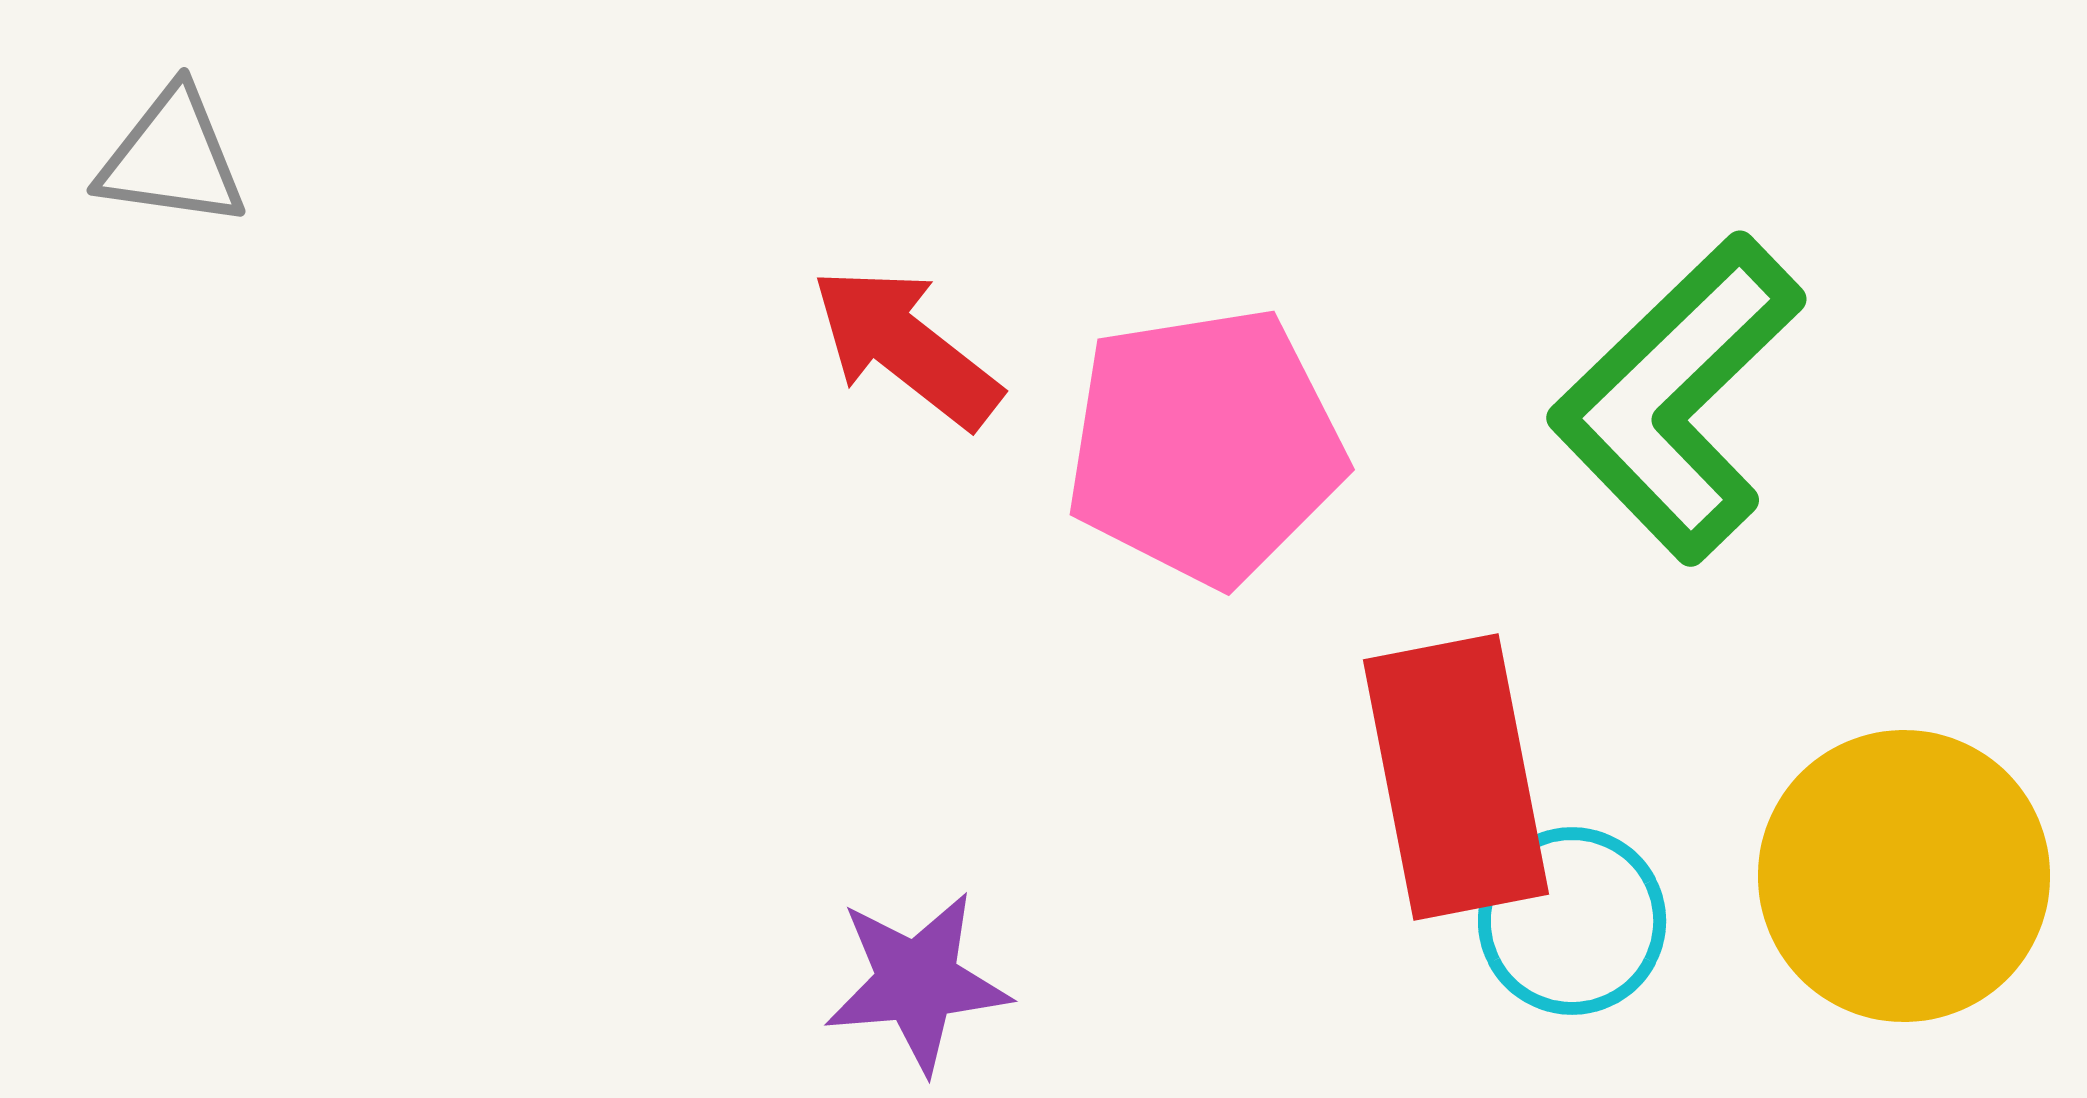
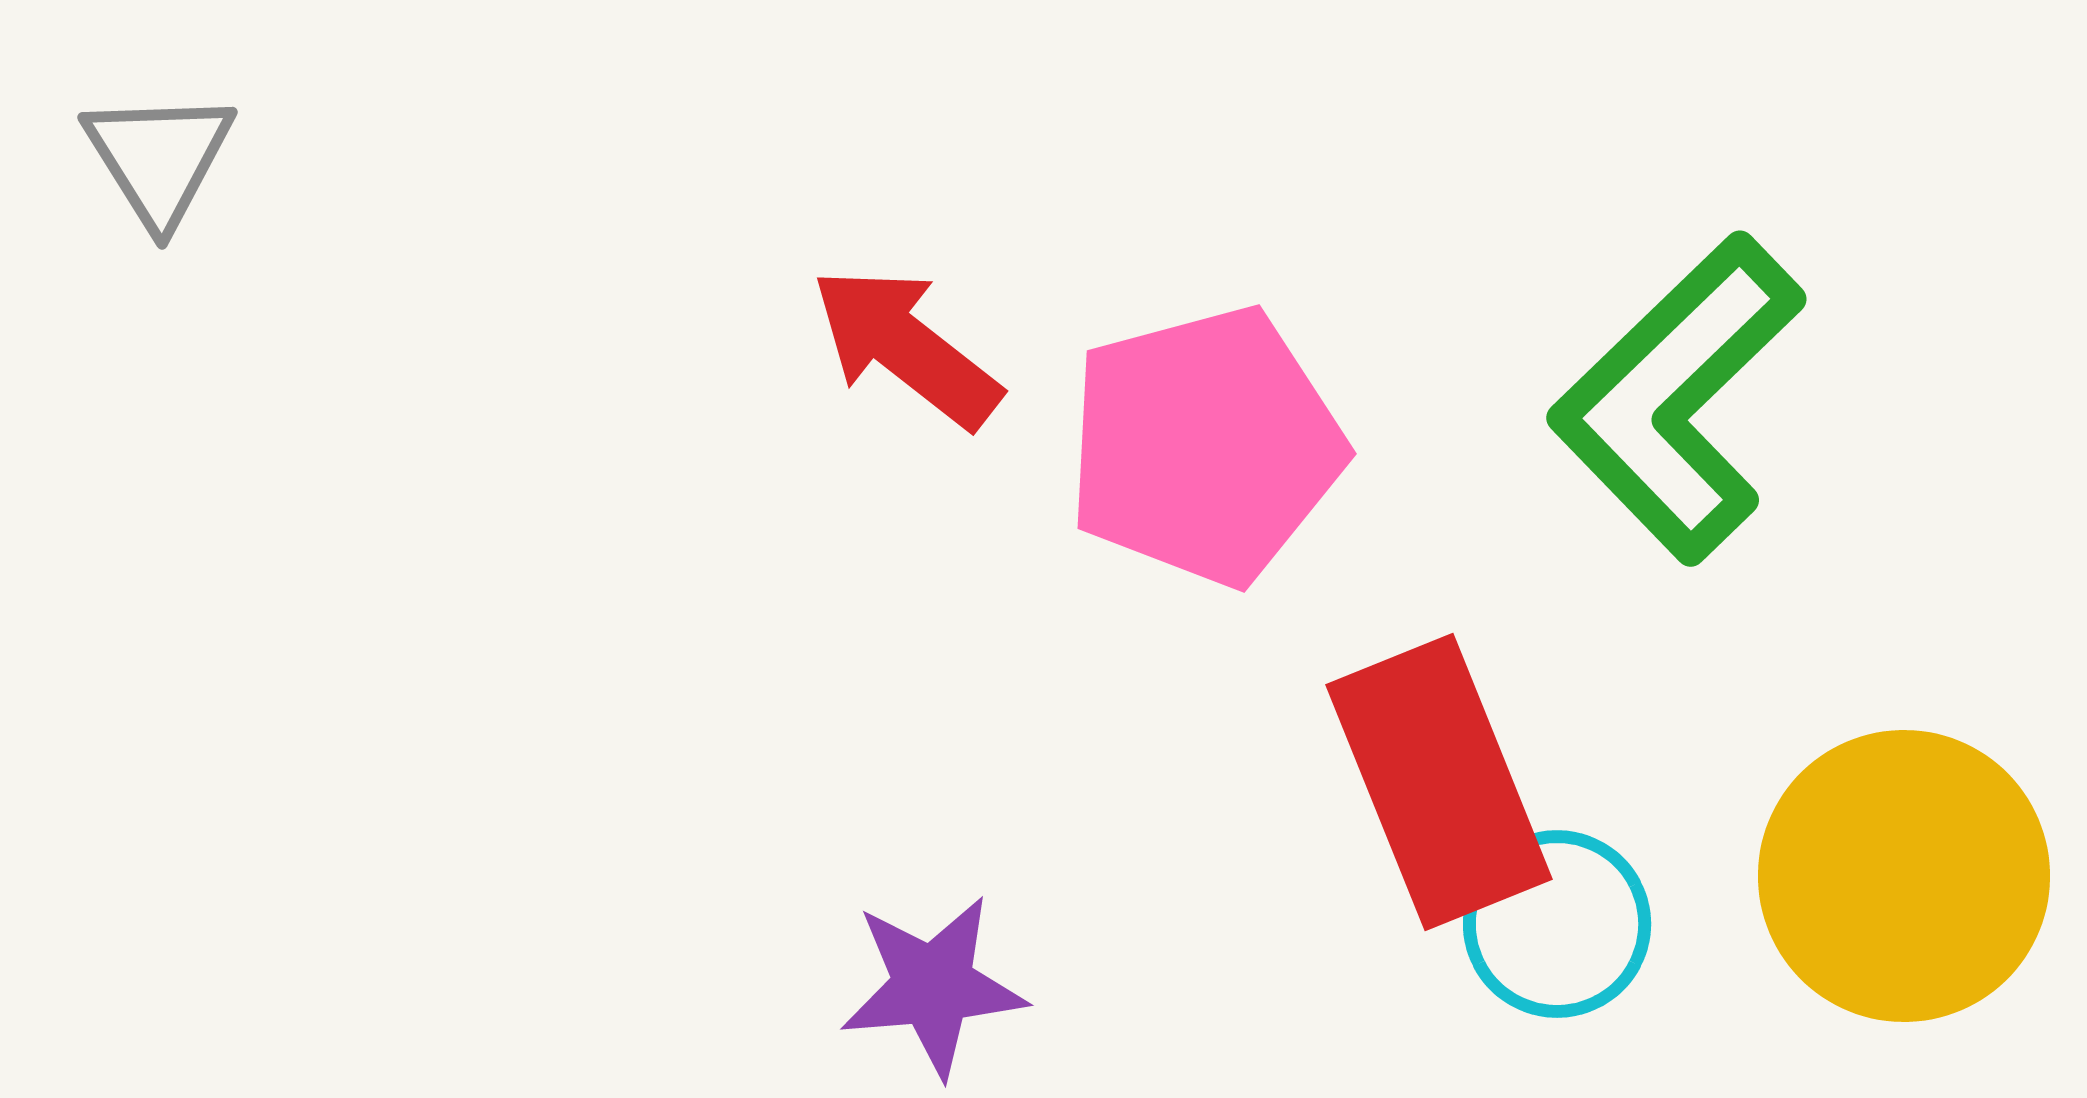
gray triangle: moved 13 px left; rotated 50 degrees clockwise
pink pentagon: rotated 6 degrees counterclockwise
red rectangle: moved 17 px left, 5 px down; rotated 11 degrees counterclockwise
cyan circle: moved 15 px left, 3 px down
purple star: moved 16 px right, 4 px down
